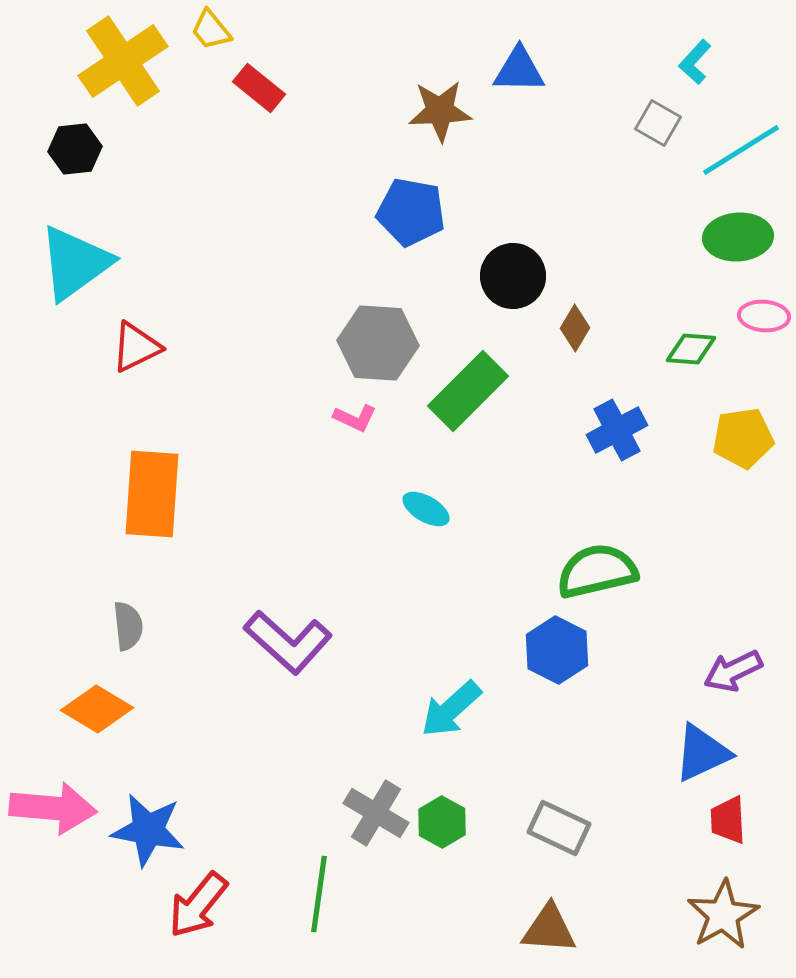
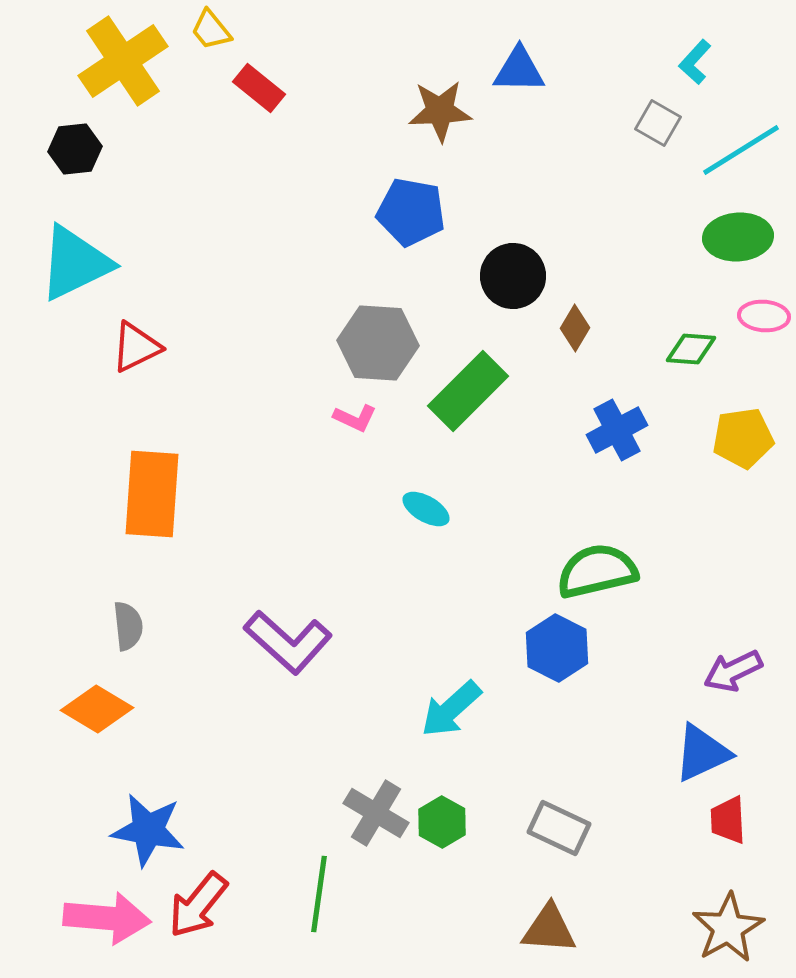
cyan triangle at (75, 263): rotated 10 degrees clockwise
blue hexagon at (557, 650): moved 2 px up
pink arrow at (53, 808): moved 54 px right, 110 px down
brown star at (723, 915): moved 5 px right, 13 px down
